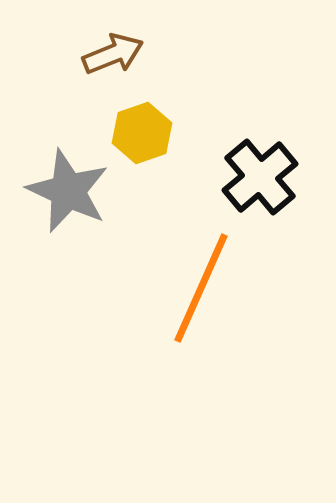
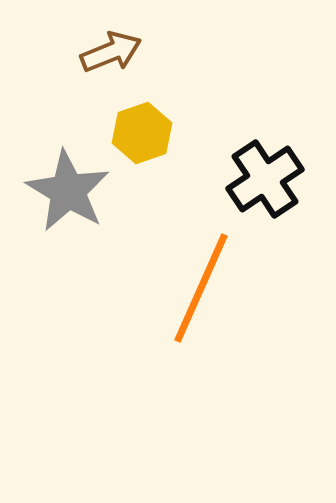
brown arrow: moved 2 px left, 2 px up
black cross: moved 5 px right, 2 px down; rotated 6 degrees clockwise
gray star: rotated 6 degrees clockwise
